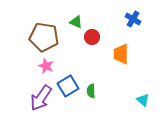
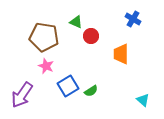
red circle: moved 1 px left, 1 px up
green semicircle: rotated 120 degrees counterclockwise
purple arrow: moved 19 px left, 3 px up
